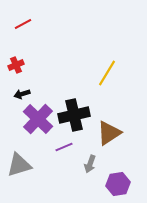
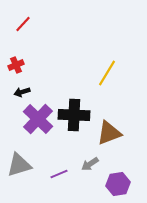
red line: rotated 18 degrees counterclockwise
black arrow: moved 2 px up
black cross: rotated 16 degrees clockwise
brown triangle: rotated 12 degrees clockwise
purple line: moved 5 px left, 27 px down
gray arrow: rotated 36 degrees clockwise
